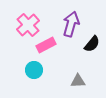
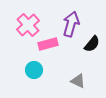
pink rectangle: moved 2 px right, 1 px up; rotated 12 degrees clockwise
gray triangle: rotated 28 degrees clockwise
